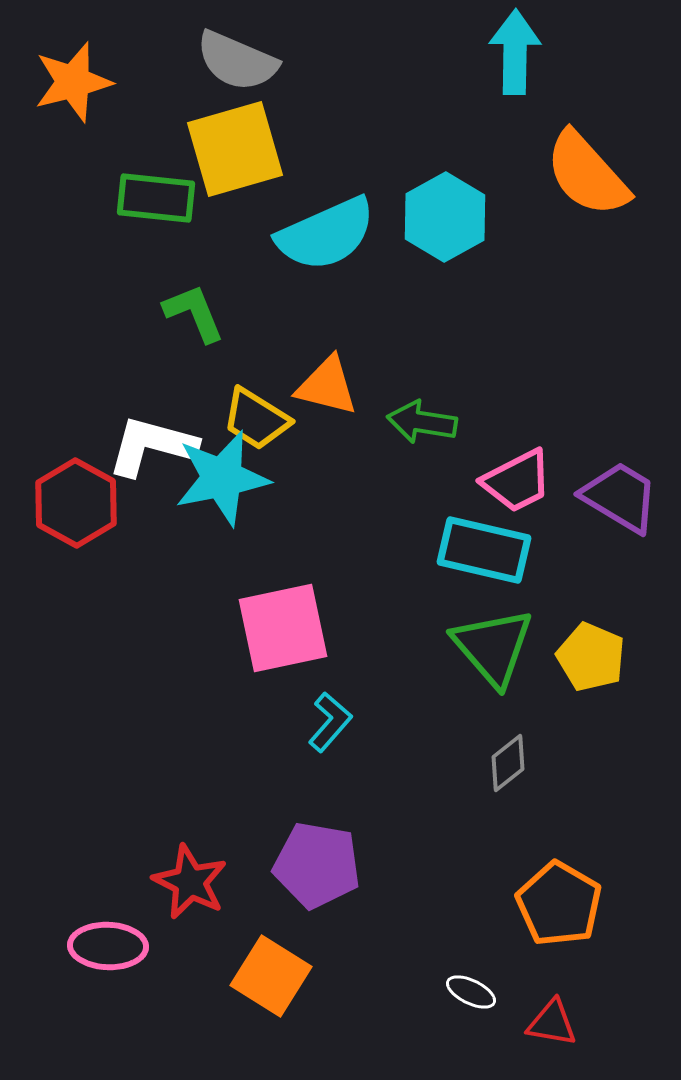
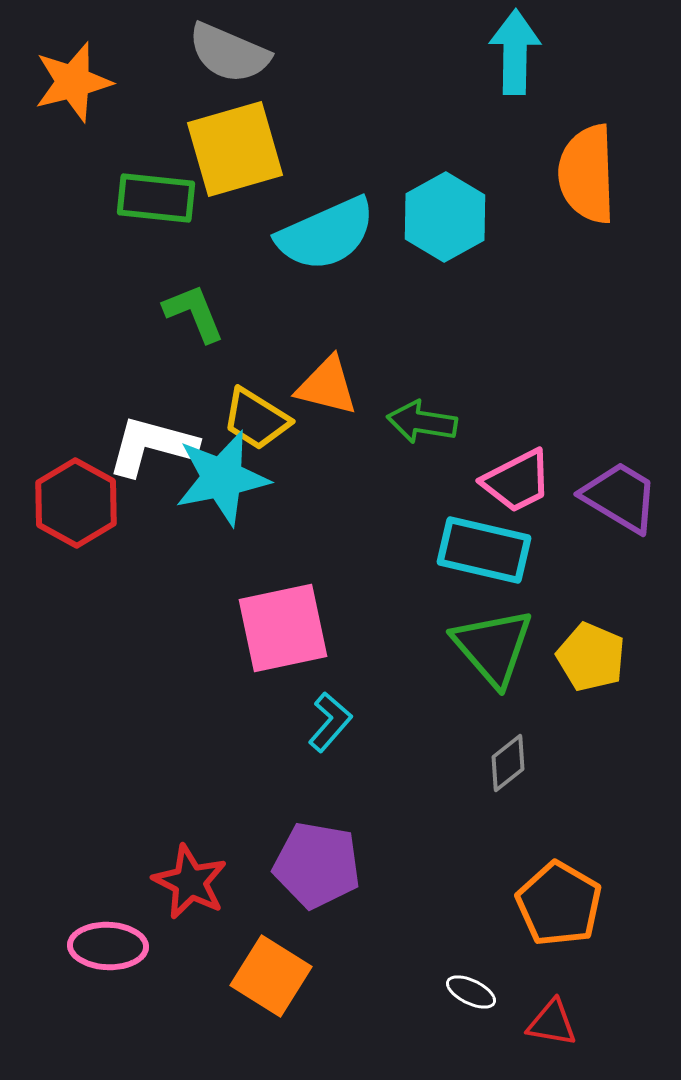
gray semicircle: moved 8 px left, 8 px up
orange semicircle: rotated 40 degrees clockwise
